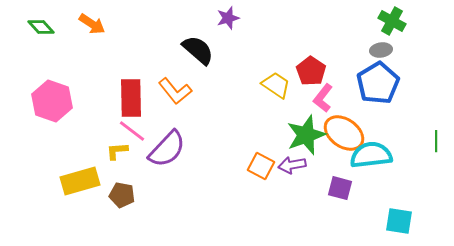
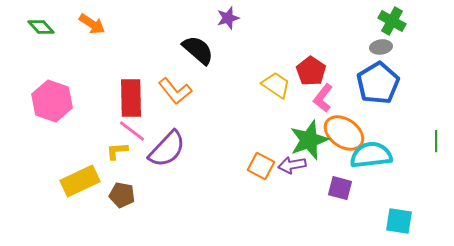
gray ellipse: moved 3 px up
green star: moved 3 px right, 5 px down
yellow rectangle: rotated 9 degrees counterclockwise
